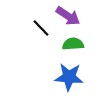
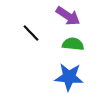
black line: moved 10 px left, 5 px down
green semicircle: rotated 10 degrees clockwise
